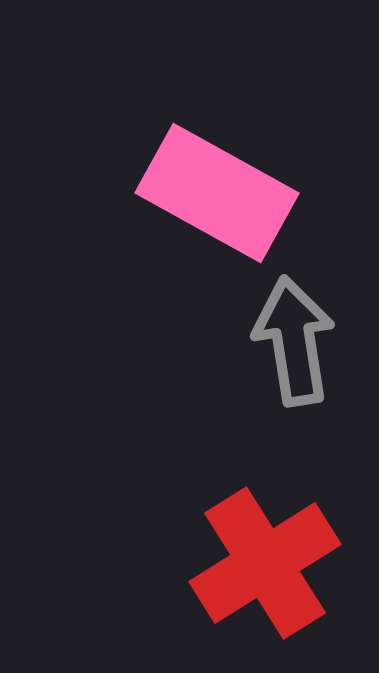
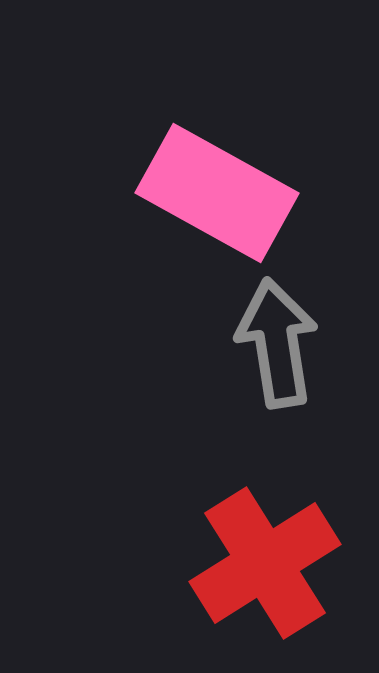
gray arrow: moved 17 px left, 2 px down
